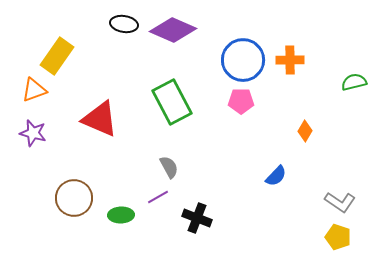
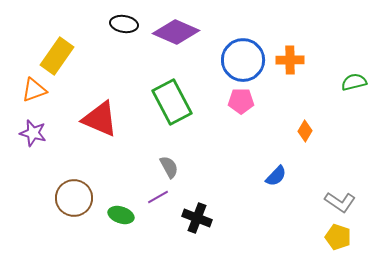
purple diamond: moved 3 px right, 2 px down
green ellipse: rotated 20 degrees clockwise
